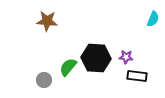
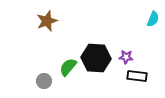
brown star: rotated 25 degrees counterclockwise
gray circle: moved 1 px down
